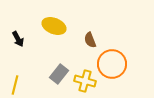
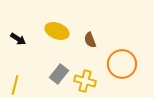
yellow ellipse: moved 3 px right, 5 px down
black arrow: rotated 28 degrees counterclockwise
orange circle: moved 10 px right
